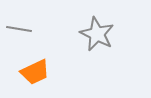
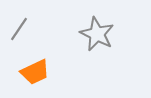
gray line: rotated 65 degrees counterclockwise
